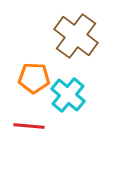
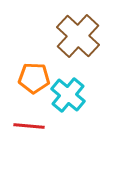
brown cross: moved 2 px right; rotated 6 degrees clockwise
